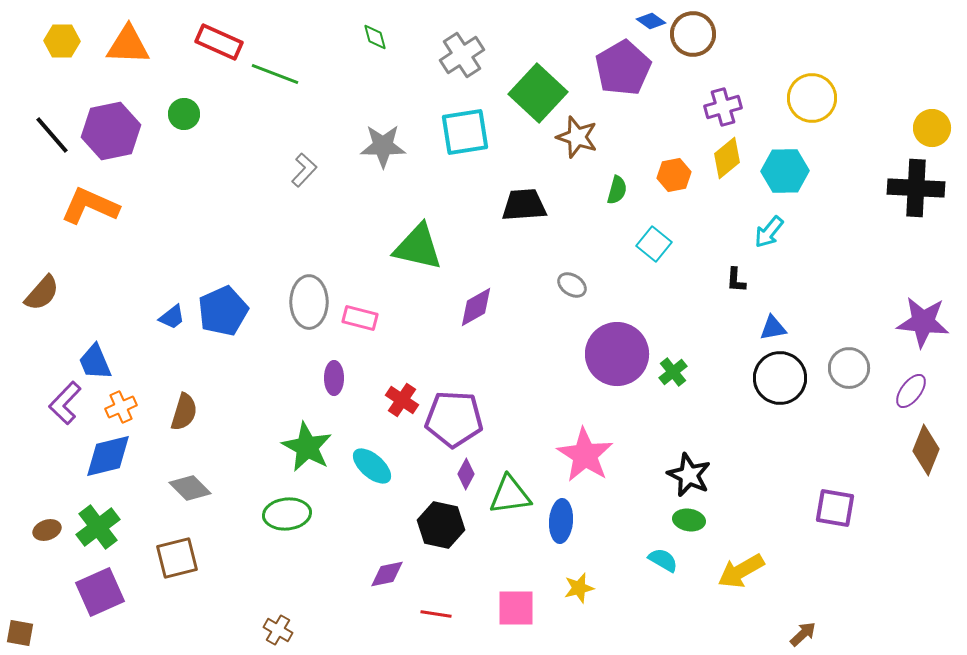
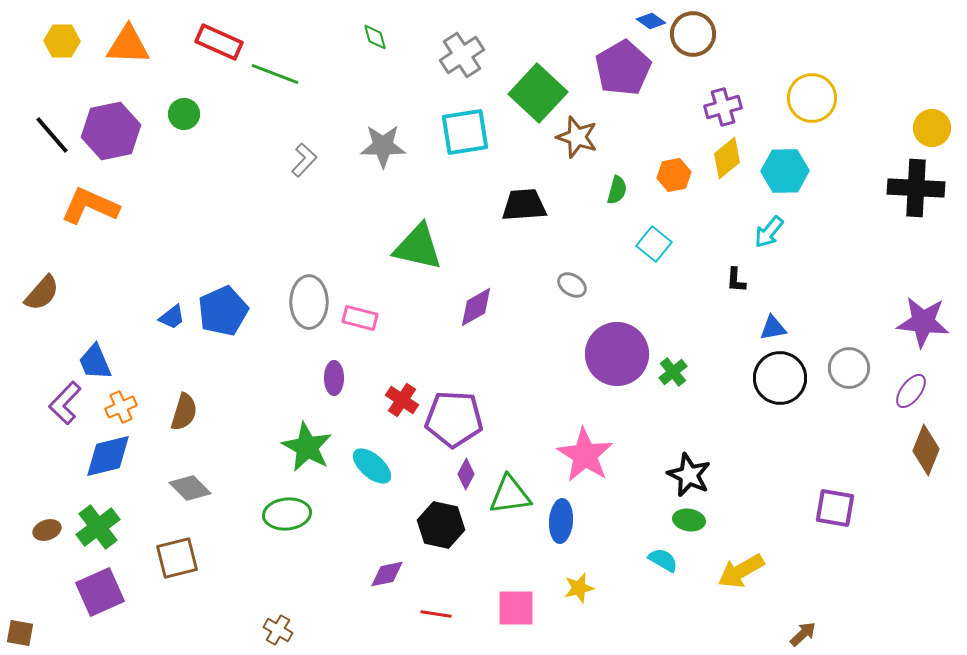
gray L-shape at (304, 170): moved 10 px up
